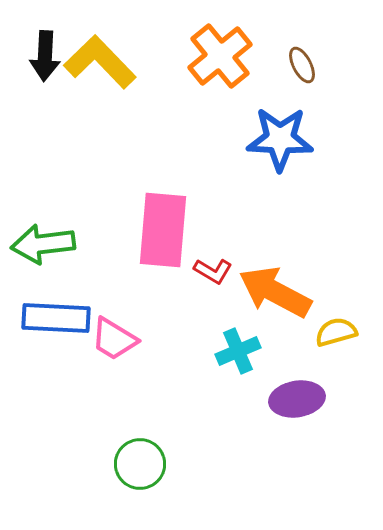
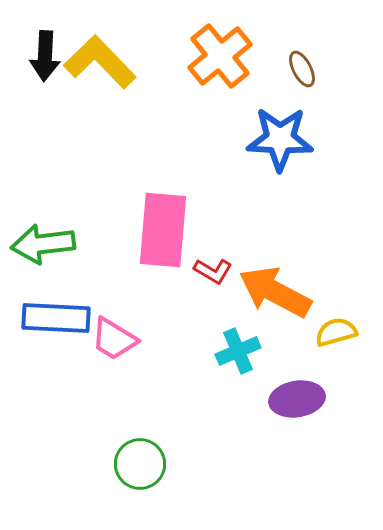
brown ellipse: moved 4 px down
